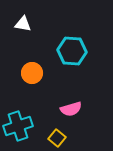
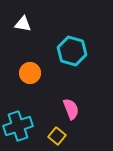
cyan hexagon: rotated 12 degrees clockwise
orange circle: moved 2 px left
pink semicircle: rotated 95 degrees counterclockwise
yellow square: moved 2 px up
